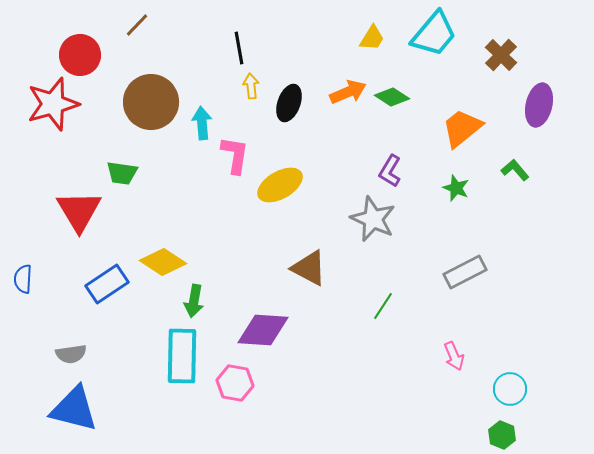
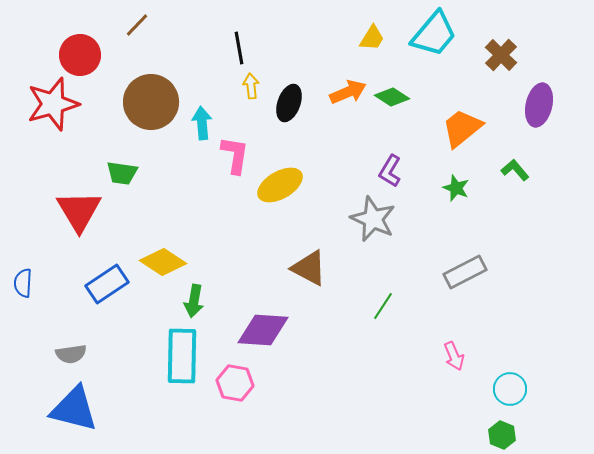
blue semicircle: moved 4 px down
